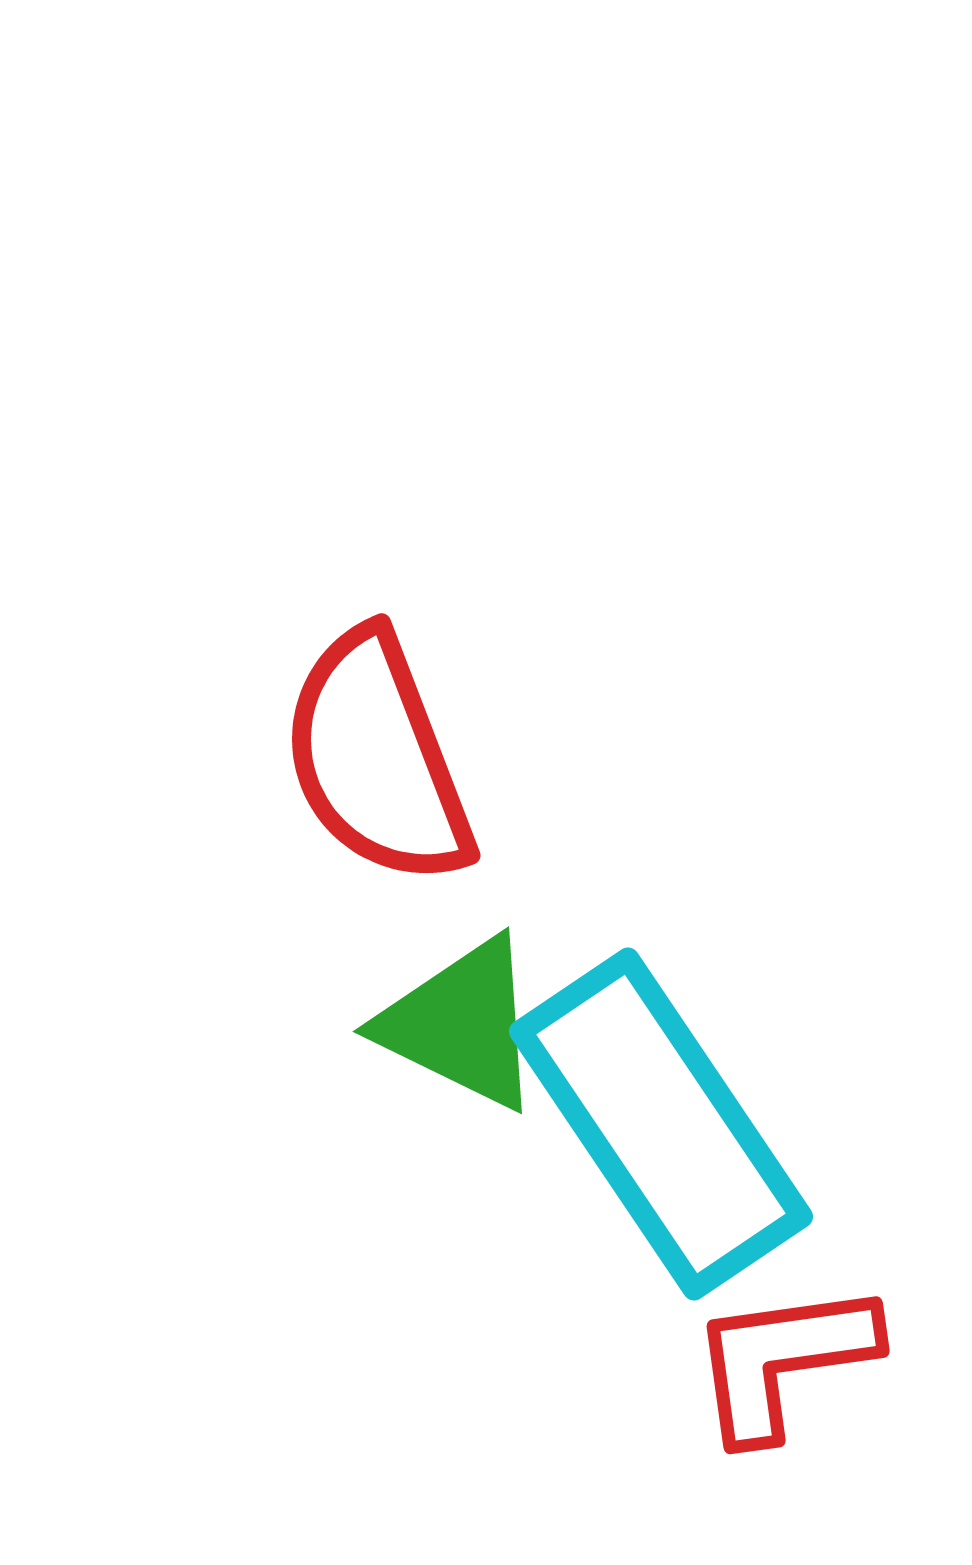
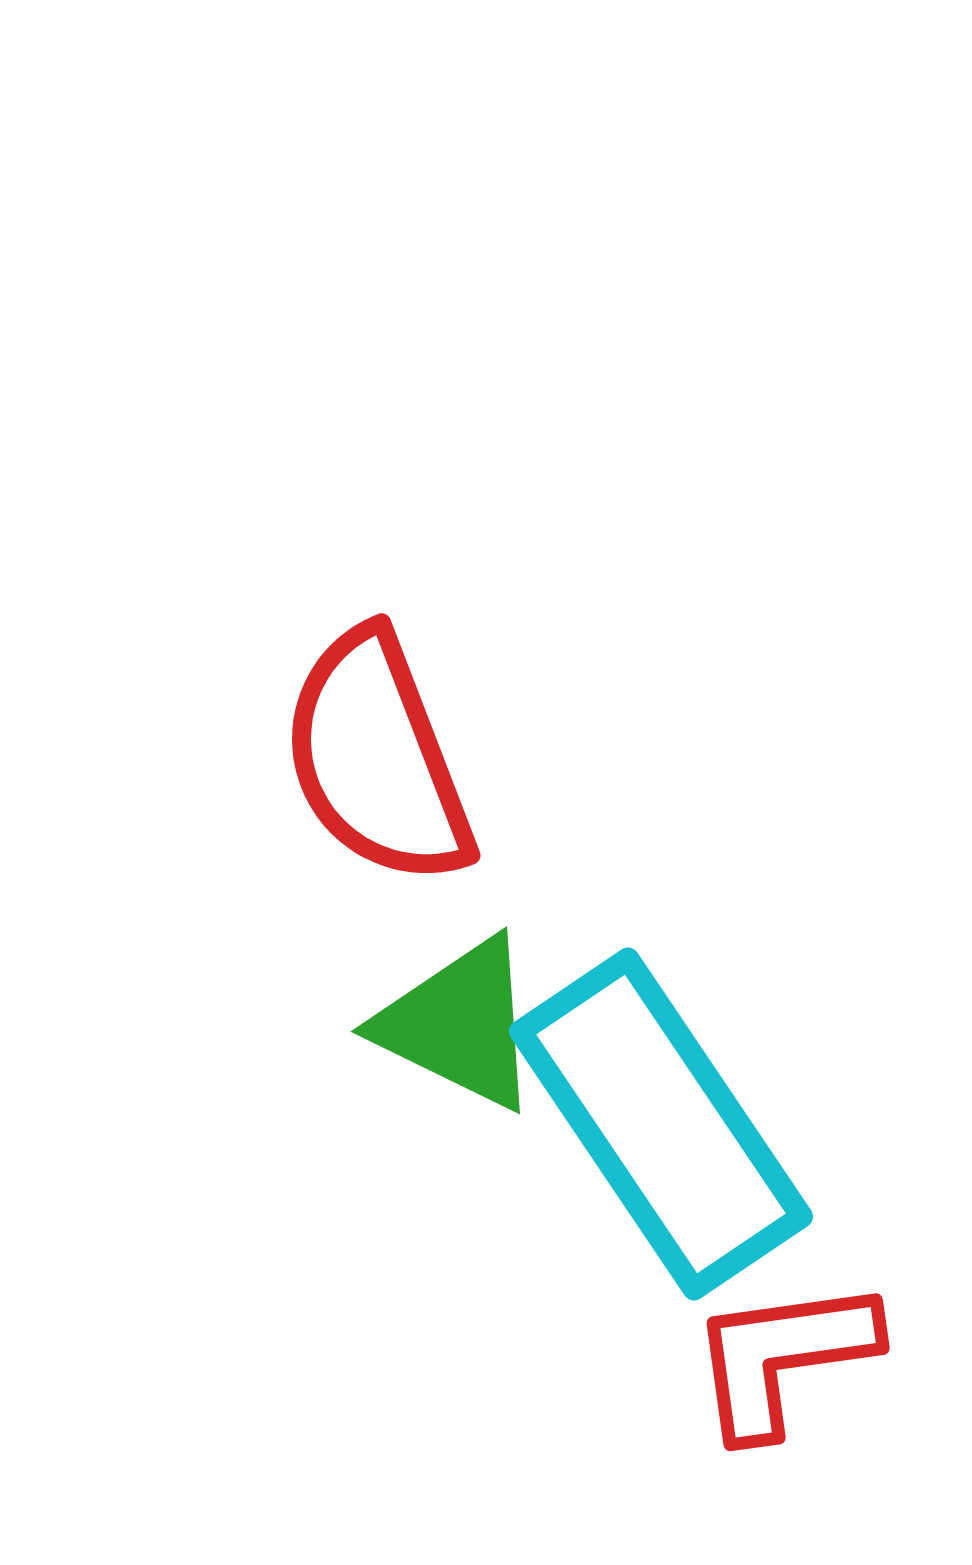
green triangle: moved 2 px left
red L-shape: moved 3 px up
